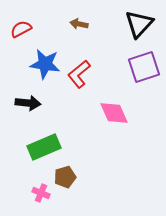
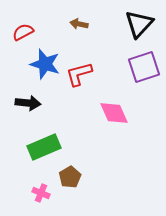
red semicircle: moved 2 px right, 3 px down
blue star: rotated 8 degrees clockwise
red L-shape: rotated 24 degrees clockwise
brown pentagon: moved 5 px right; rotated 15 degrees counterclockwise
